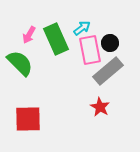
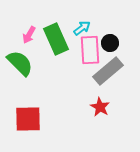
pink rectangle: rotated 8 degrees clockwise
